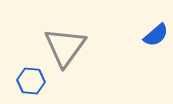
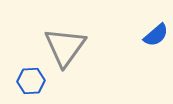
blue hexagon: rotated 8 degrees counterclockwise
